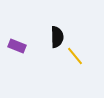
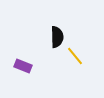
purple rectangle: moved 6 px right, 20 px down
